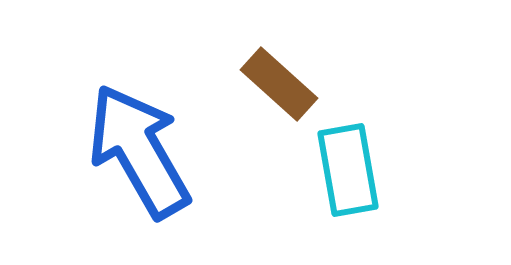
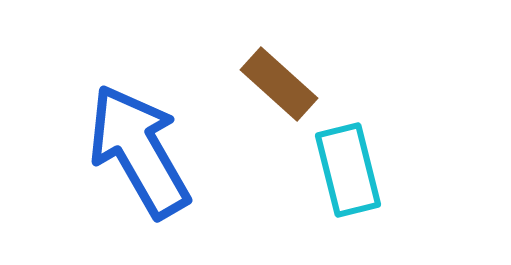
cyan rectangle: rotated 4 degrees counterclockwise
